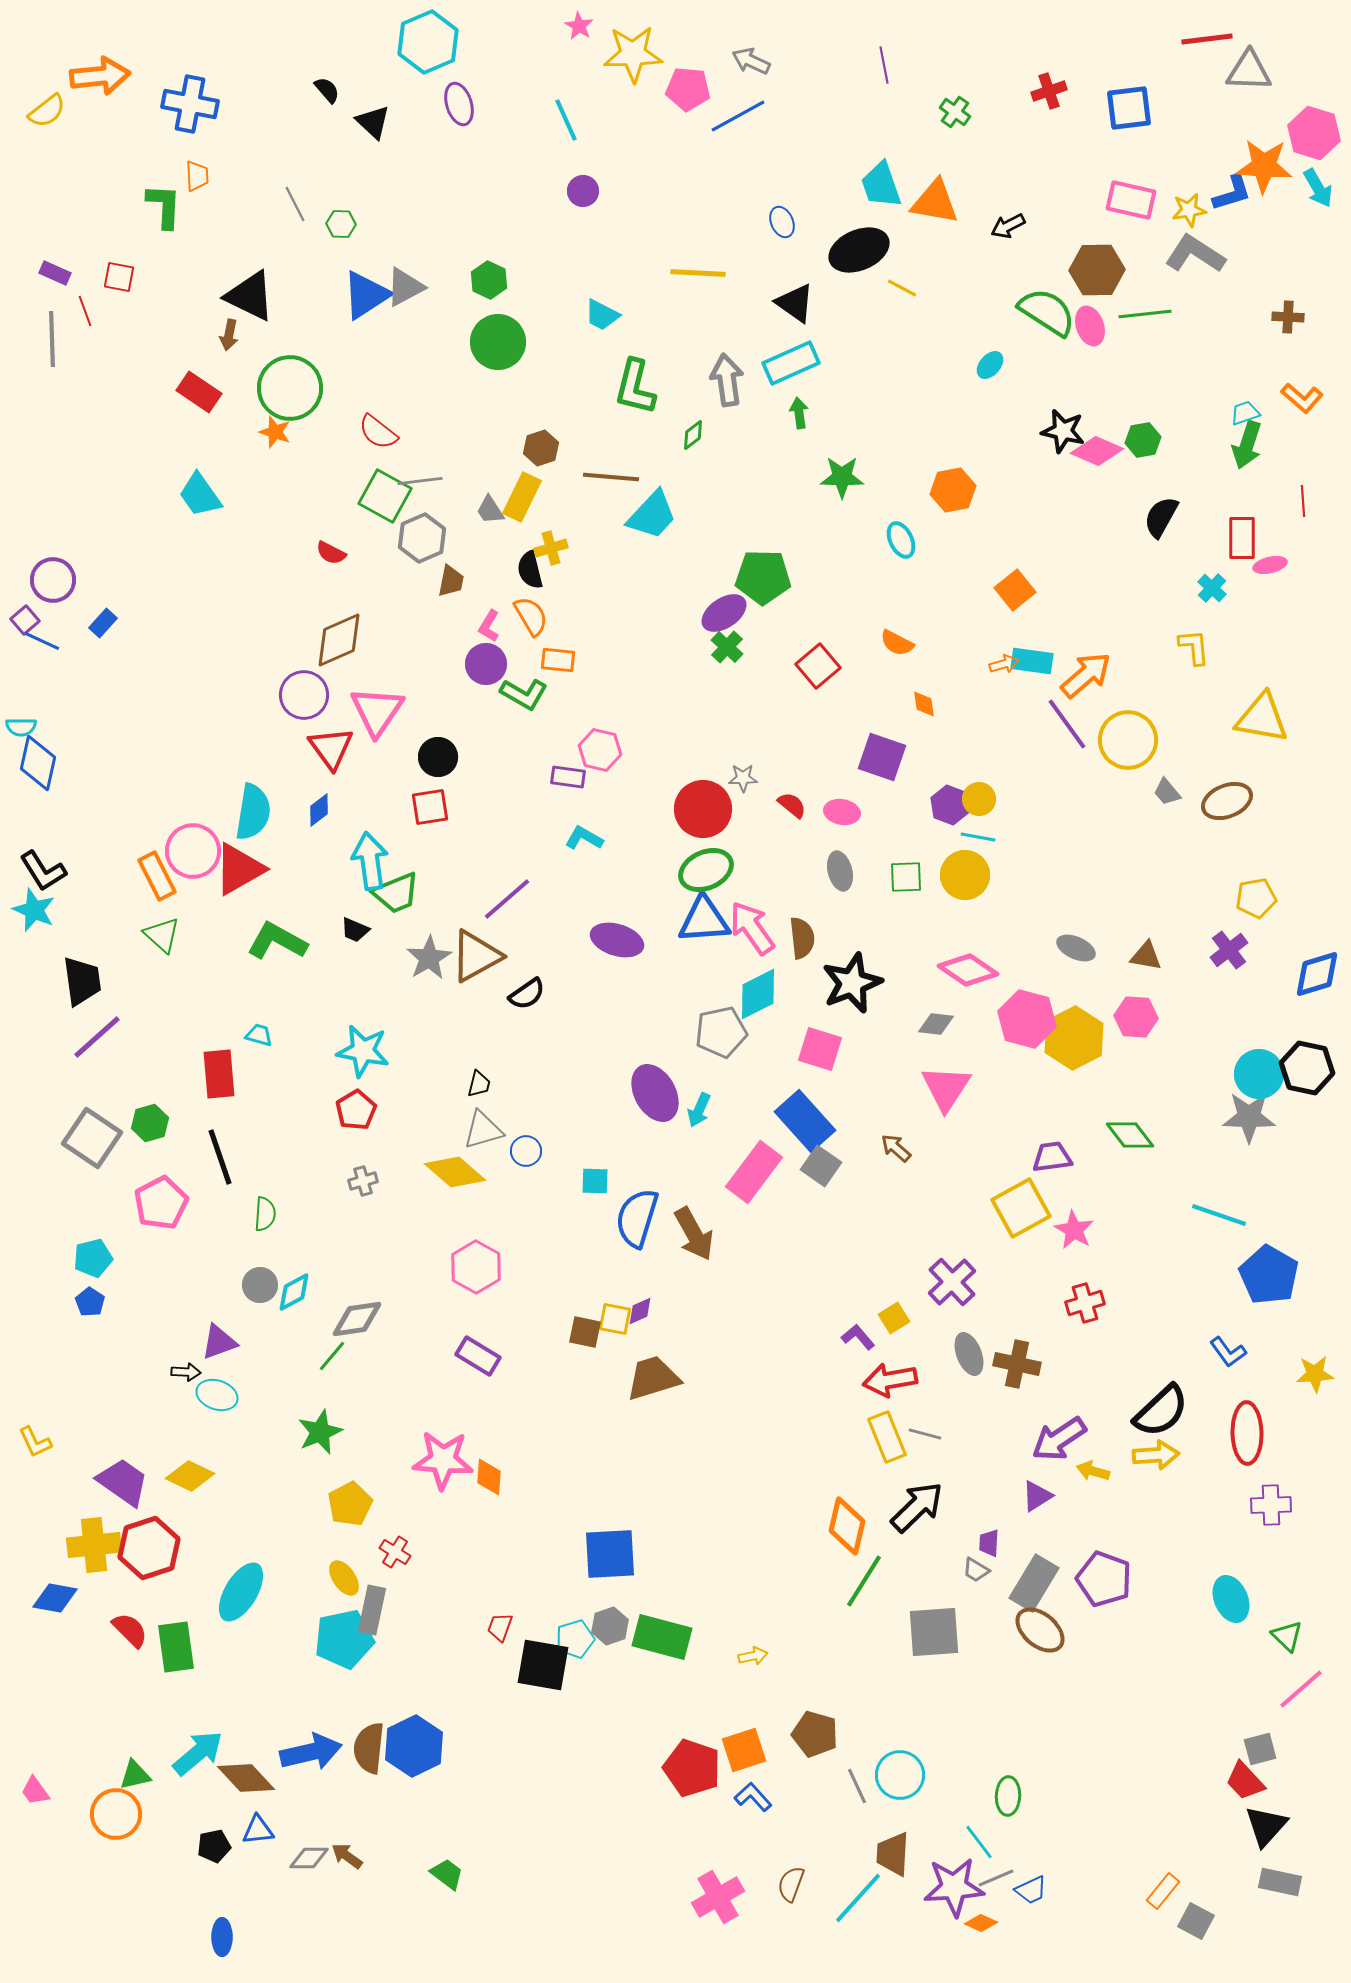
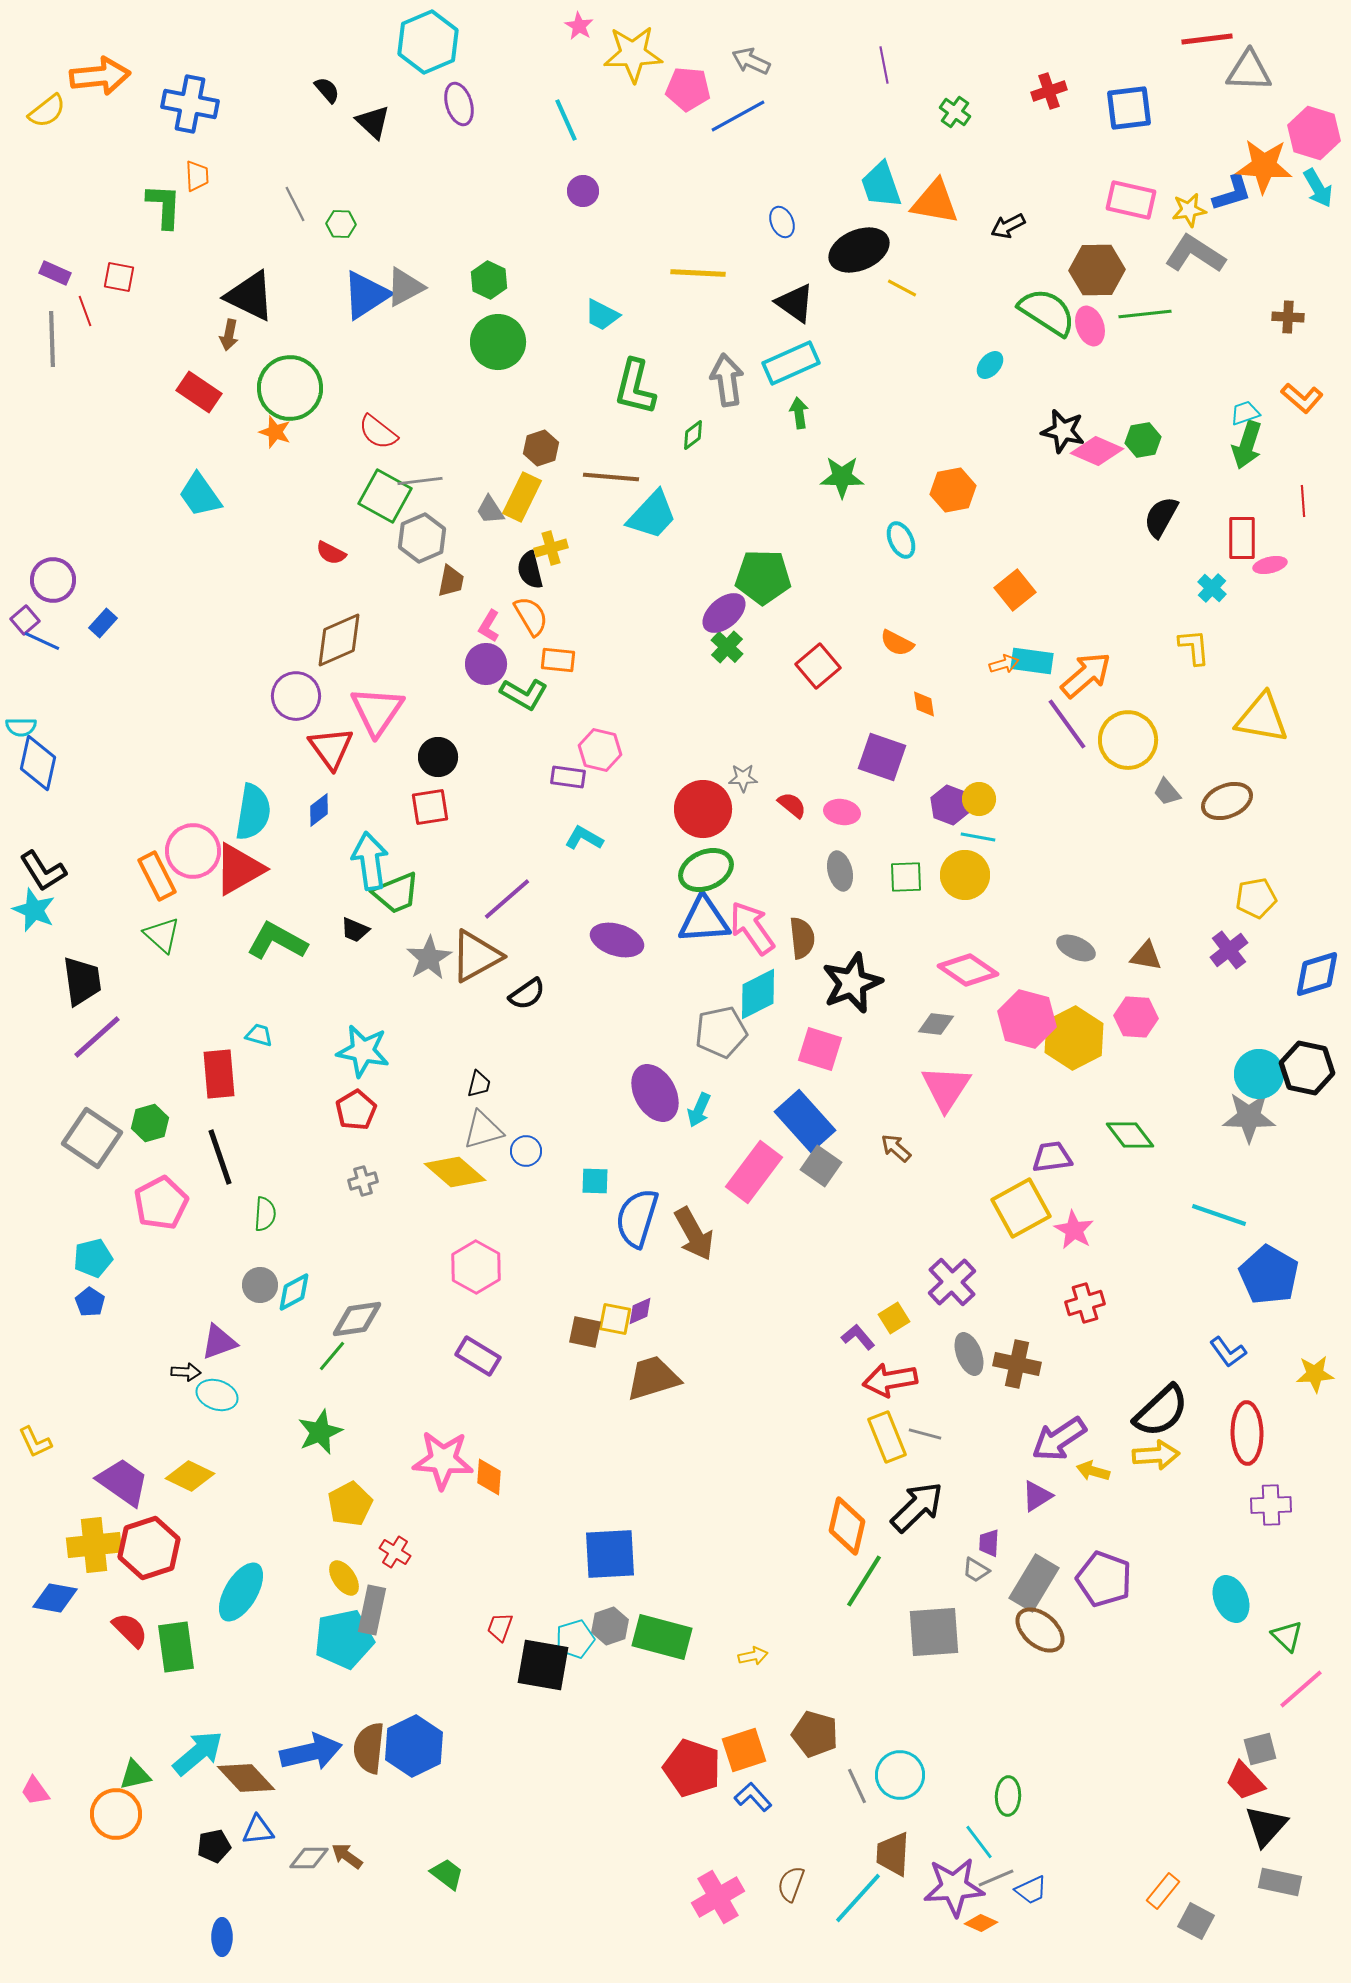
purple ellipse at (724, 613): rotated 6 degrees counterclockwise
purple circle at (304, 695): moved 8 px left, 1 px down
